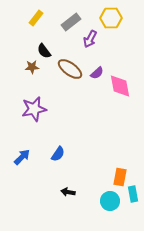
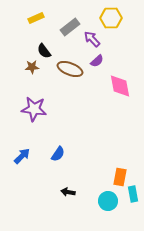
yellow rectangle: rotated 28 degrees clockwise
gray rectangle: moved 1 px left, 5 px down
purple arrow: moved 2 px right; rotated 108 degrees clockwise
brown ellipse: rotated 15 degrees counterclockwise
purple semicircle: moved 12 px up
purple star: rotated 20 degrees clockwise
blue arrow: moved 1 px up
cyan circle: moved 2 px left
